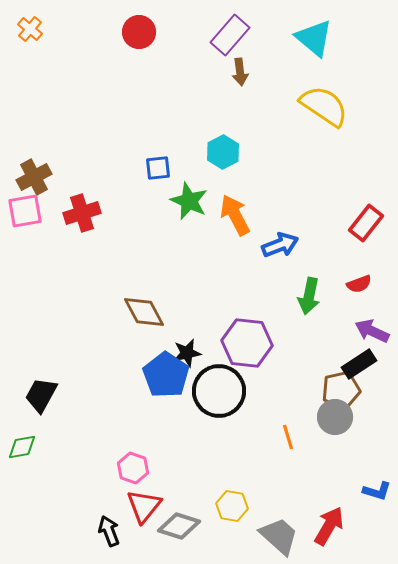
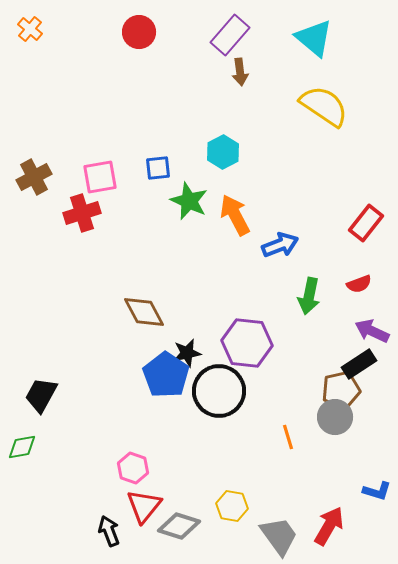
pink square: moved 75 px right, 34 px up
gray trapezoid: rotated 12 degrees clockwise
